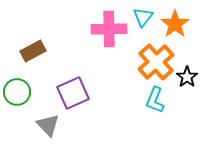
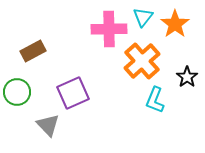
orange cross: moved 14 px left, 1 px up
